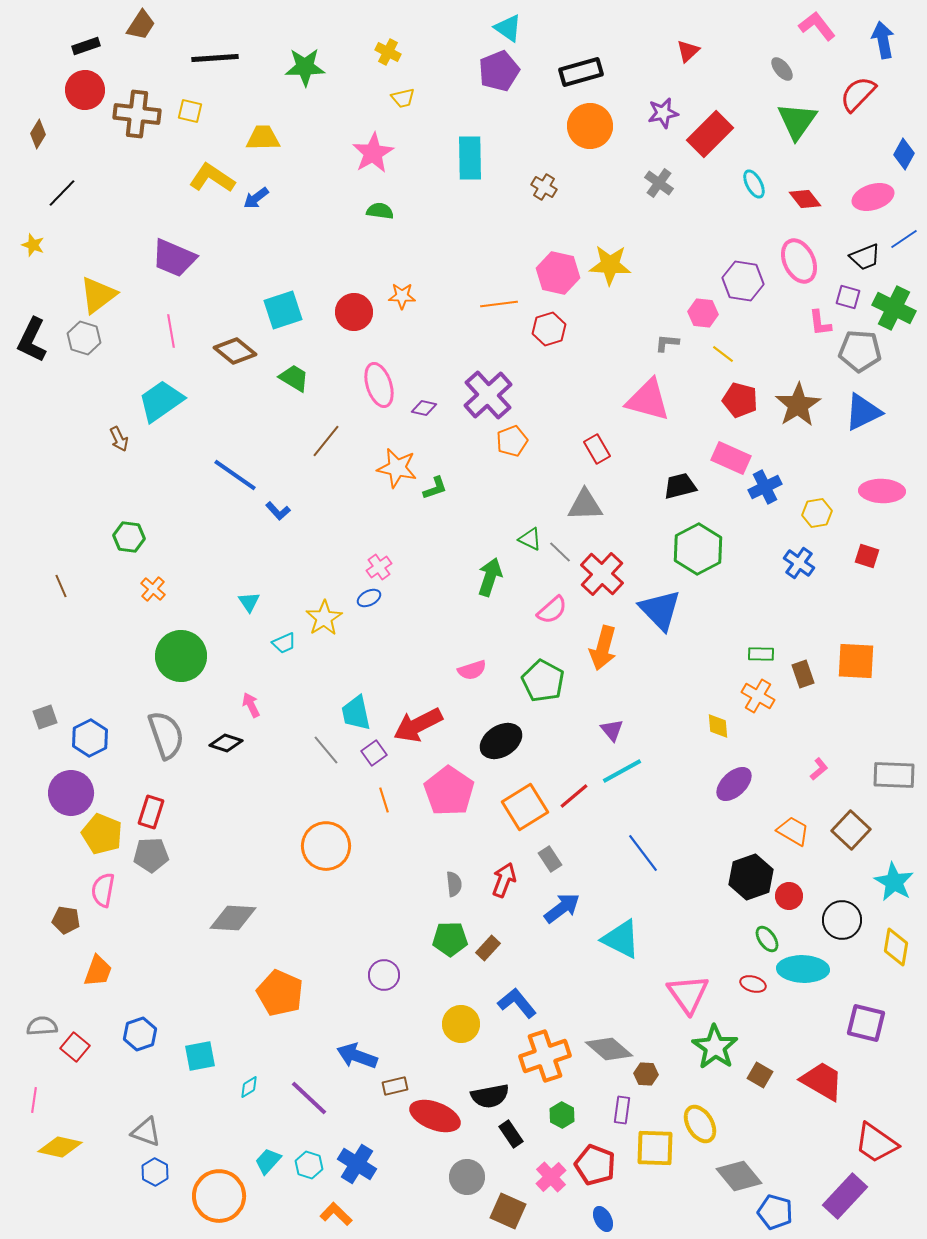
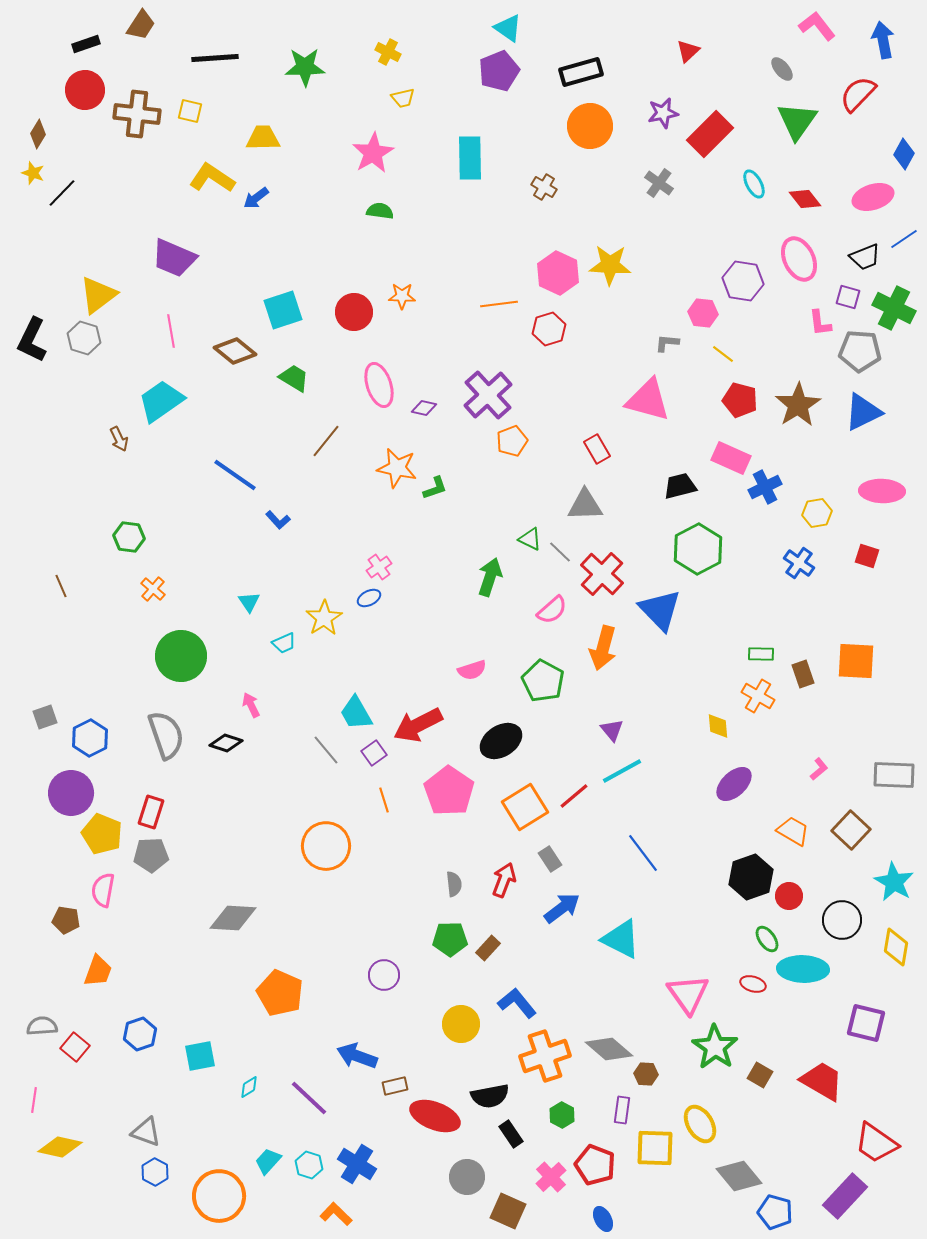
black rectangle at (86, 46): moved 2 px up
yellow star at (33, 245): moved 72 px up
pink ellipse at (799, 261): moved 2 px up
pink hexagon at (558, 273): rotated 12 degrees clockwise
blue L-shape at (278, 511): moved 9 px down
cyan trapezoid at (356, 713): rotated 18 degrees counterclockwise
